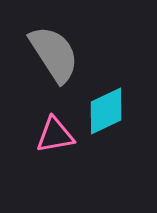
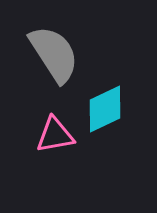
cyan diamond: moved 1 px left, 2 px up
